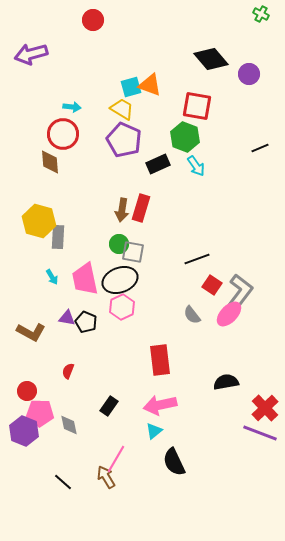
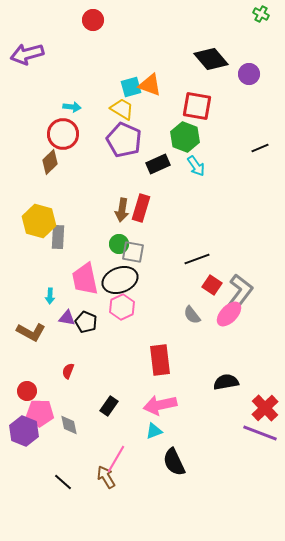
purple arrow at (31, 54): moved 4 px left
brown diamond at (50, 162): rotated 50 degrees clockwise
cyan arrow at (52, 277): moved 2 px left, 19 px down; rotated 35 degrees clockwise
cyan triangle at (154, 431): rotated 18 degrees clockwise
